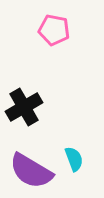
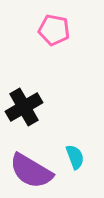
cyan semicircle: moved 1 px right, 2 px up
